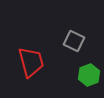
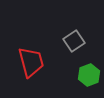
gray square: rotated 30 degrees clockwise
